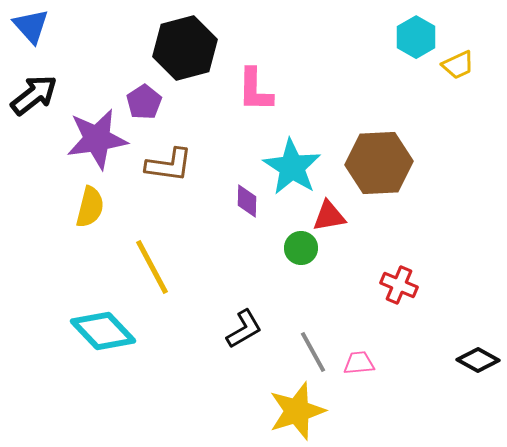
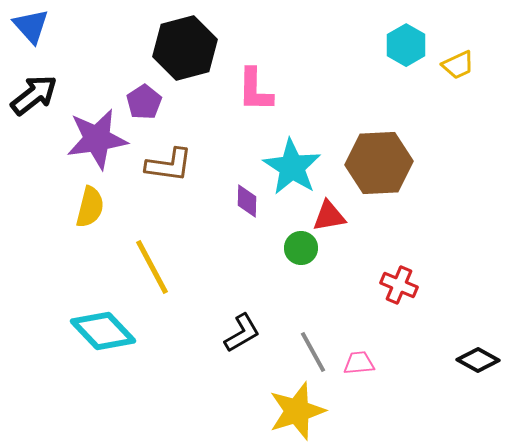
cyan hexagon: moved 10 px left, 8 px down
black L-shape: moved 2 px left, 4 px down
